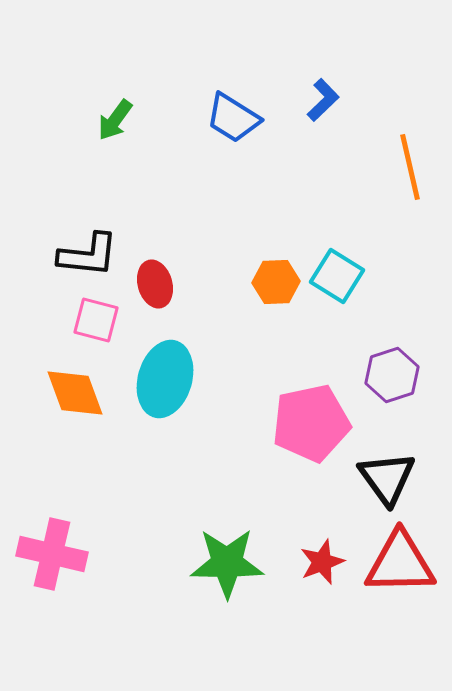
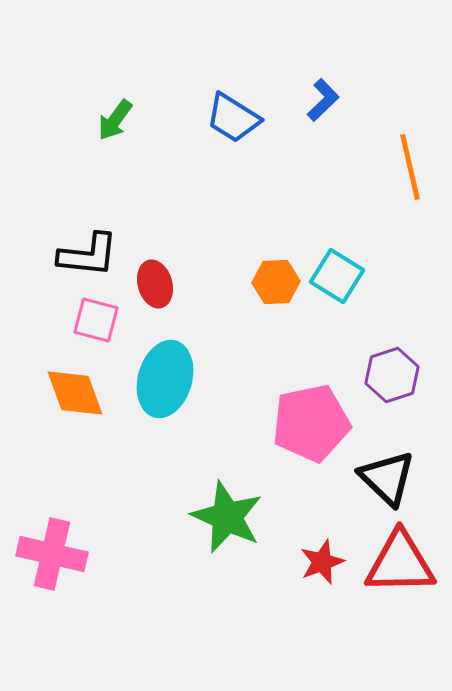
black triangle: rotated 10 degrees counterclockwise
green star: moved 46 px up; rotated 24 degrees clockwise
